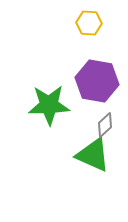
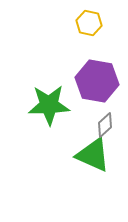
yellow hexagon: rotated 10 degrees clockwise
